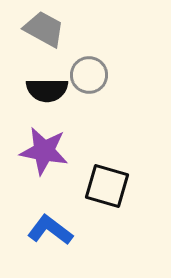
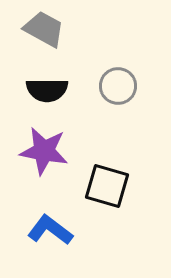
gray circle: moved 29 px right, 11 px down
